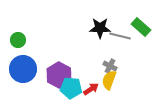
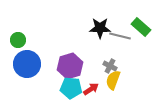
blue circle: moved 4 px right, 5 px up
purple hexagon: moved 11 px right, 9 px up; rotated 15 degrees clockwise
yellow semicircle: moved 4 px right
